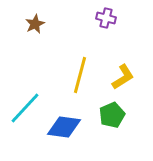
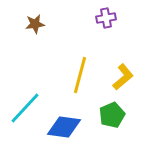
purple cross: rotated 24 degrees counterclockwise
brown star: rotated 18 degrees clockwise
yellow L-shape: rotated 8 degrees counterclockwise
